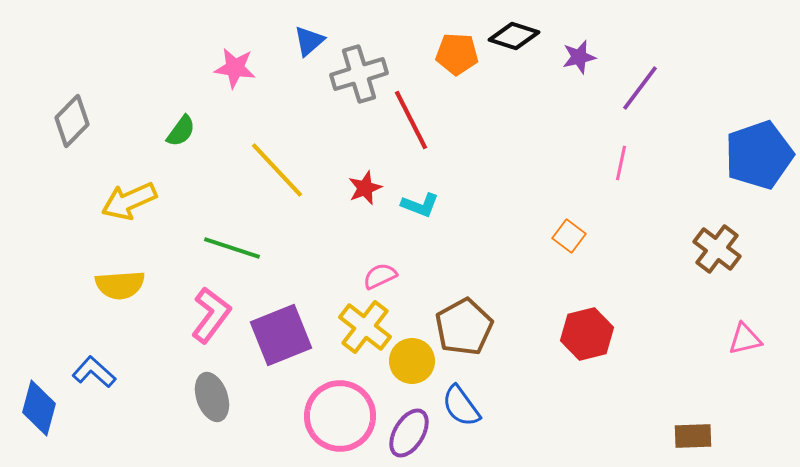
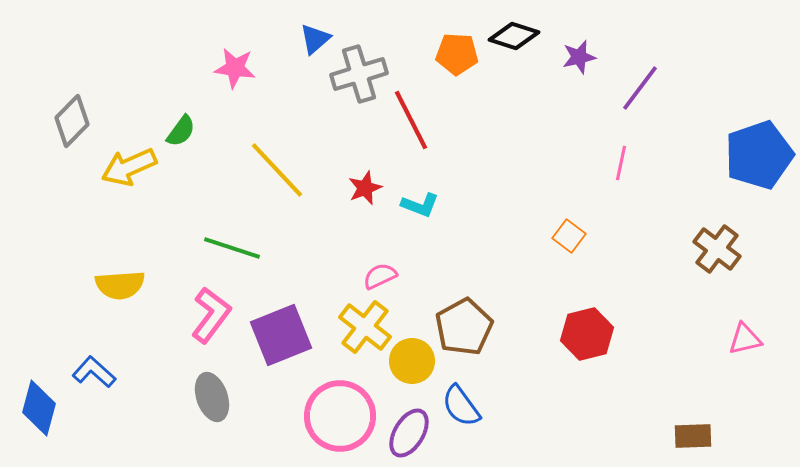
blue triangle: moved 6 px right, 2 px up
yellow arrow: moved 34 px up
